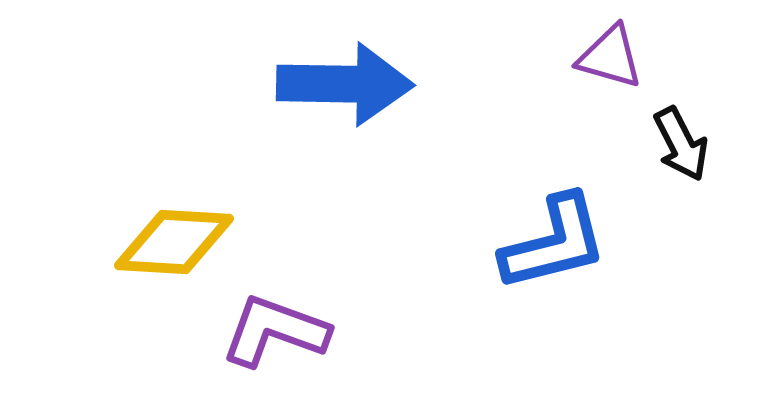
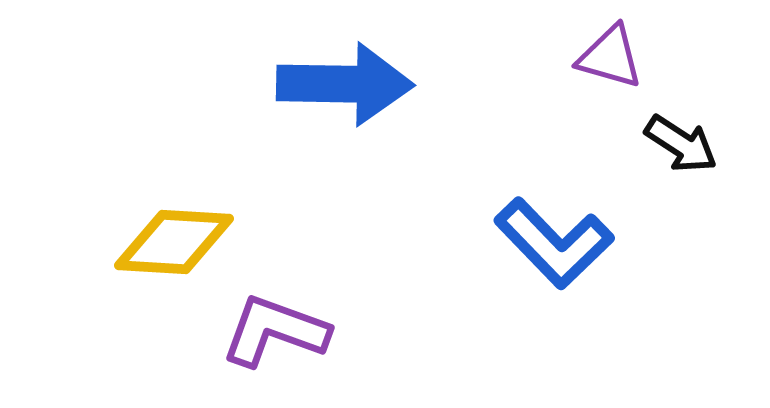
black arrow: rotated 30 degrees counterclockwise
blue L-shape: rotated 60 degrees clockwise
